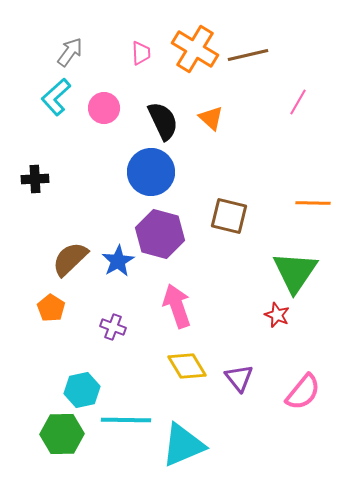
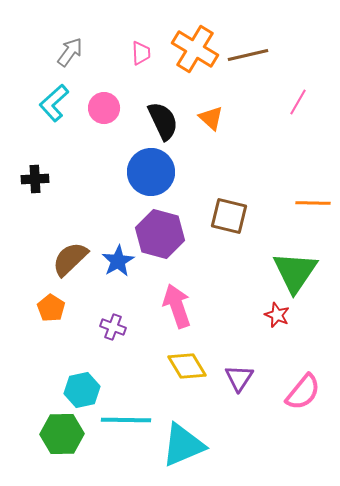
cyan L-shape: moved 2 px left, 6 px down
purple triangle: rotated 12 degrees clockwise
